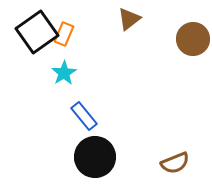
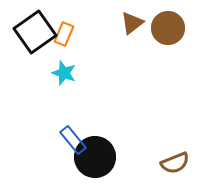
brown triangle: moved 3 px right, 4 px down
black square: moved 2 px left
brown circle: moved 25 px left, 11 px up
cyan star: rotated 20 degrees counterclockwise
blue rectangle: moved 11 px left, 24 px down
